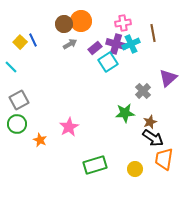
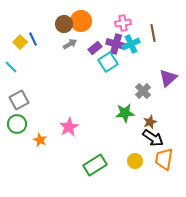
blue line: moved 1 px up
green rectangle: rotated 15 degrees counterclockwise
yellow circle: moved 8 px up
